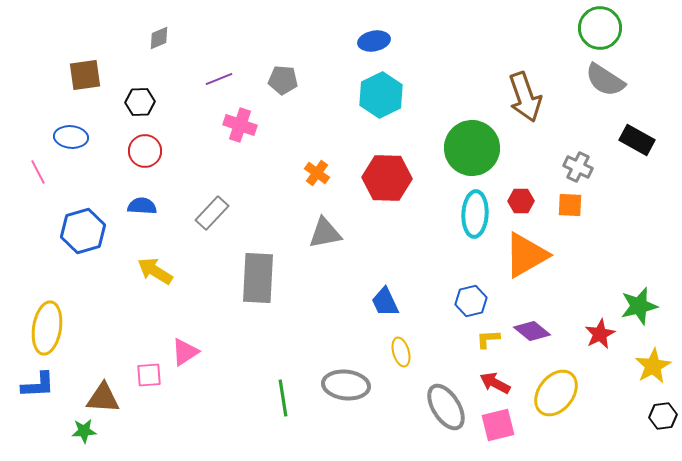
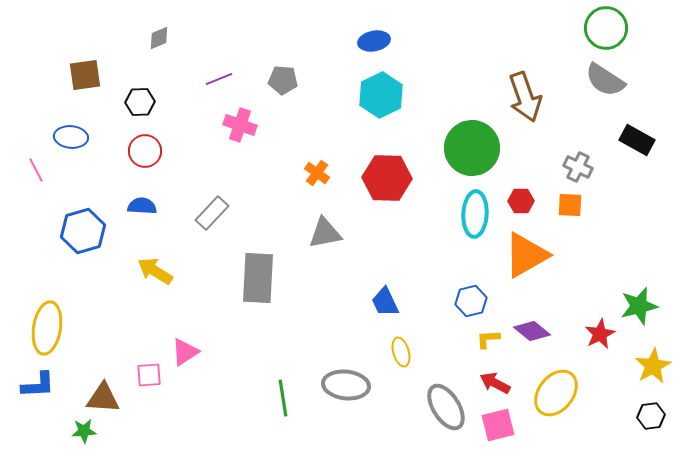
green circle at (600, 28): moved 6 px right
pink line at (38, 172): moved 2 px left, 2 px up
black hexagon at (663, 416): moved 12 px left
